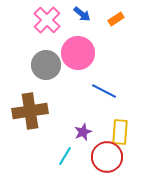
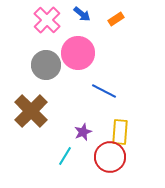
brown cross: moved 1 px right; rotated 36 degrees counterclockwise
red circle: moved 3 px right
